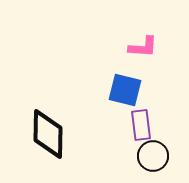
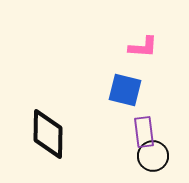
purple rectangle: moved 3 px right, 7 px down
